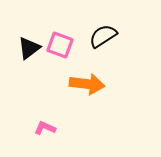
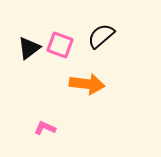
black semicircle: moved 2 px left; rotated 8 degrees counterclockwise
